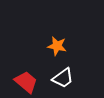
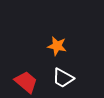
white trapezoid: rotated 65 degrees clockwise
